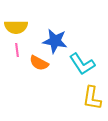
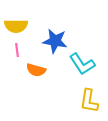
yellow semicircle: moved 1 px up
orange semicircle: moved 3 px left, 7 px down; rotated 12 degrees counterclockwise
yellow L-shape: moved 3 px left, 3 px down
